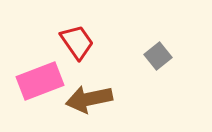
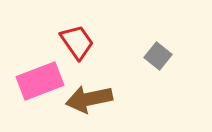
gray square: rotated 12 degrees counterclockwise
